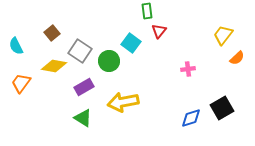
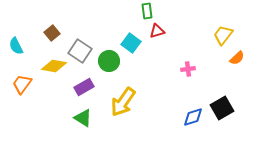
red triangle: moved 2 px left; rotated 35 degrees clockwise
orange trapezoid: moved 1 px right, 1 px down
yellow arrow: rotated 44 degrees counterclockwise
blue diamond: moved 2 px right, 1 px up
